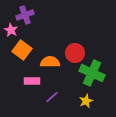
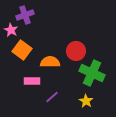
red circle: moved 1 px right, 2 px up
yellow star: rotated 16 degrees counterclockwise
